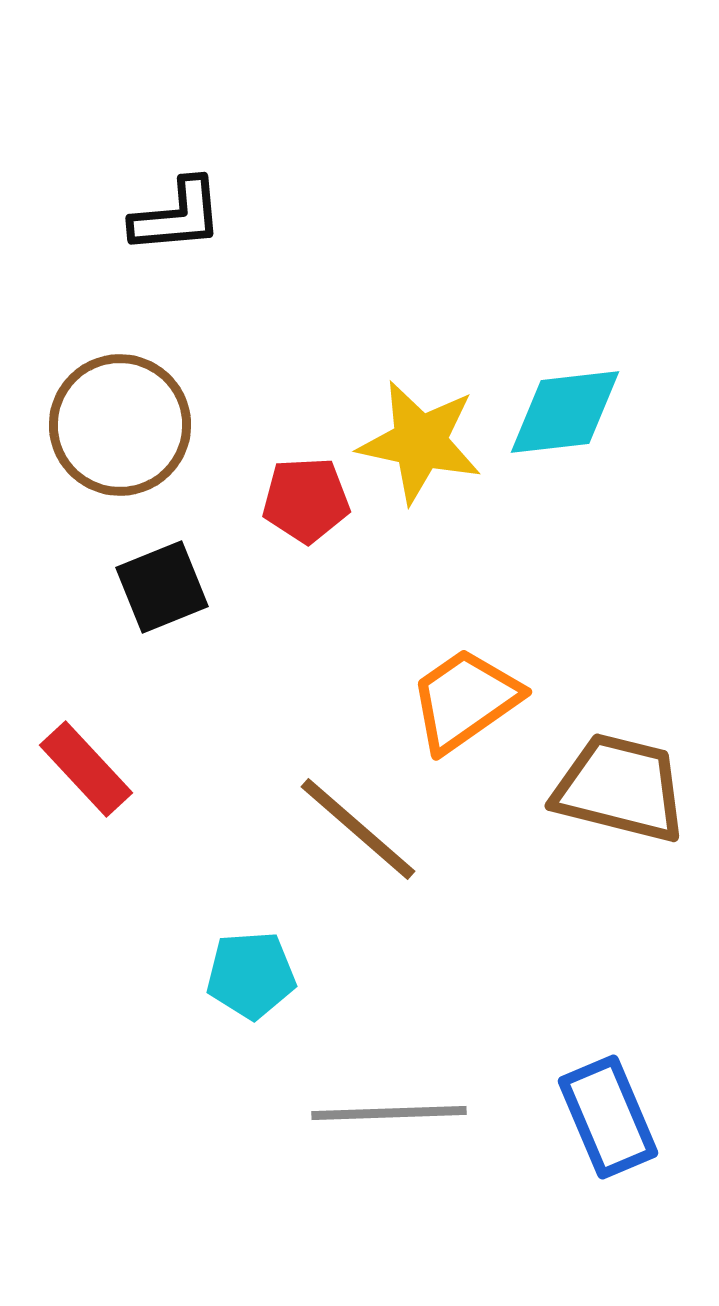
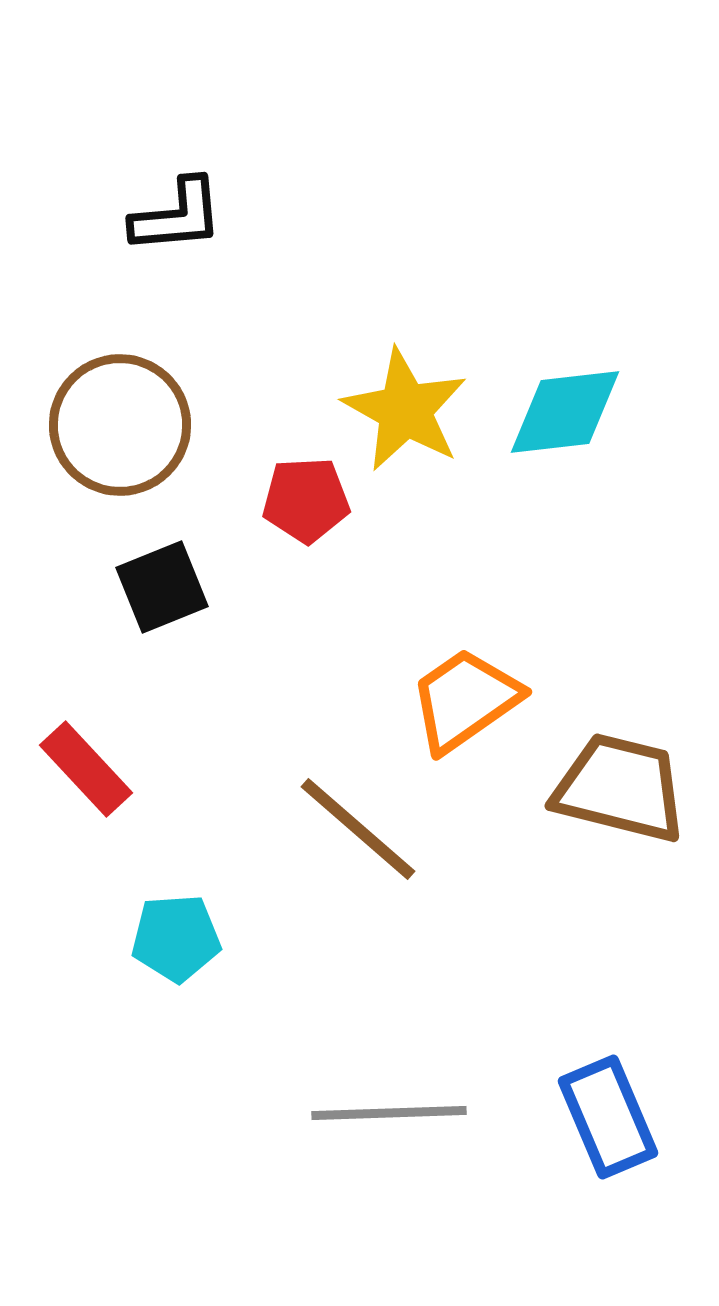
yellow star: moved 15 px left, 32 px up; rotated 17 degrees clockwise
cyan pentagon: moved 75 px left, 37 px up
